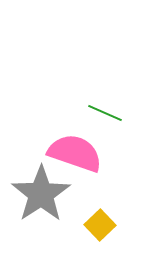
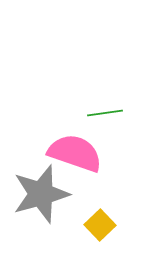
green line: rotated 32 degrees counterclockwise
gray star: rotated 18 degrees clockwise
